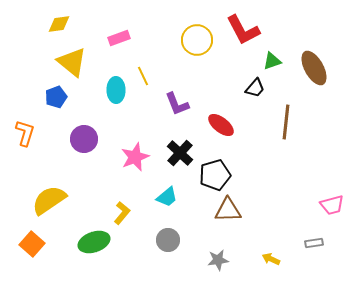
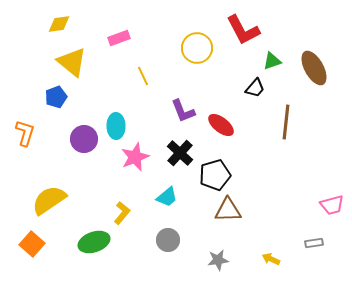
yellow circle: moved 8 px down
cyan ellipse: moved 36 px down
purple L-shape: moved 6 px right, 7 px down
